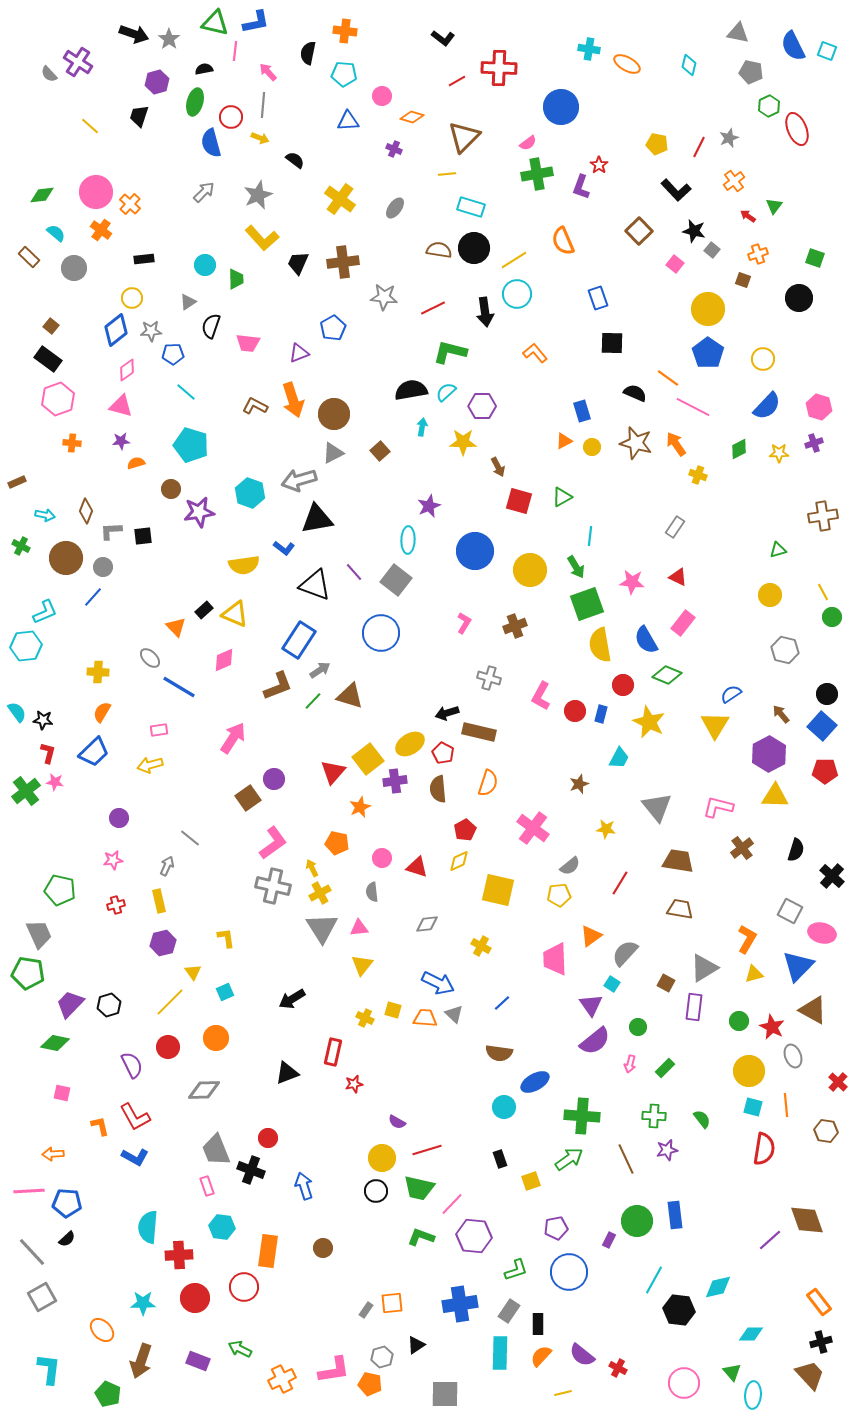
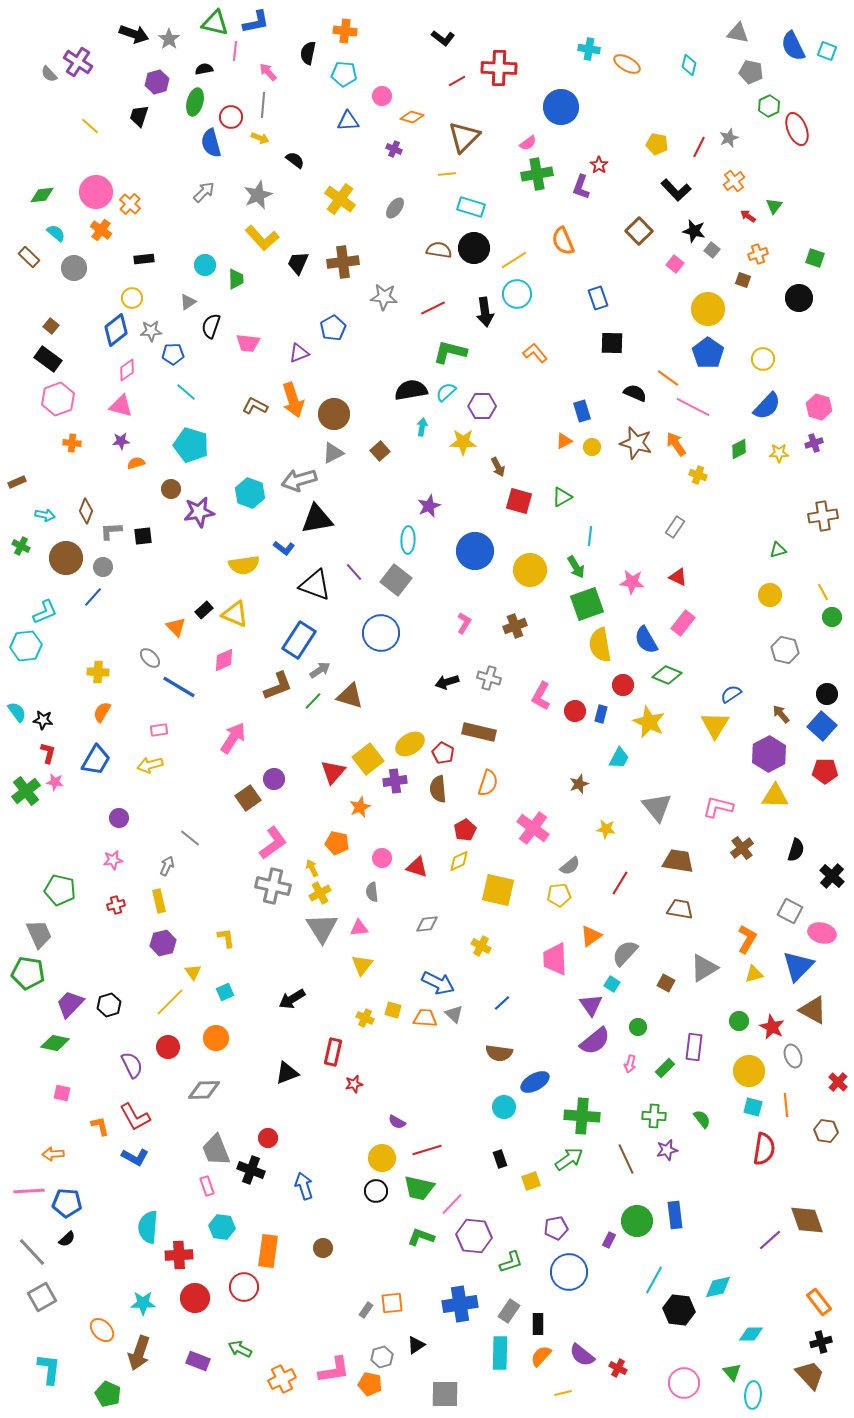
black arrow at (447, 713): moved 31 px up
blue trapezoid at (94, 752): moved 2 px right, 8 px down; rotated 16 degrees counterclockwise
purple rectangle at (694, 1007): moved 40 px down
green L-shape at (516, 1270): moved 5 px left, 8 px up
brown arrow at (141, 1361): moved 2 px left, 8 px up
